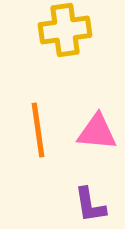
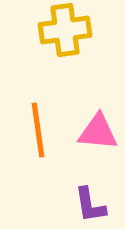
pink triangle: moved 1 px right
